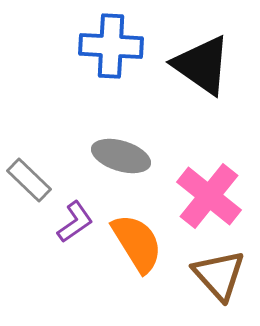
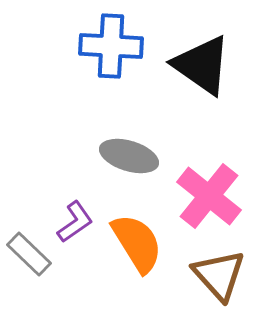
gray ellipse: moved 8 px right
gray rectangle: moved 74 px down
